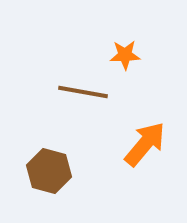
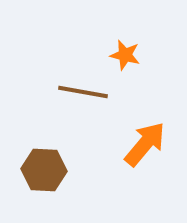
orange star: rotated 16 degrees clockwise
brown hexagon: moved 5 px left, 1 px up; rotated 12 degrees counterclockwise
